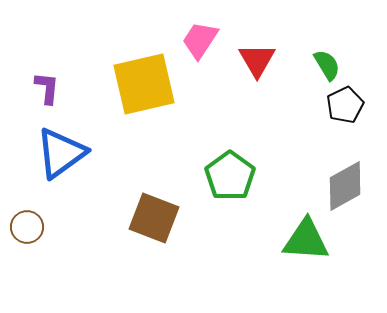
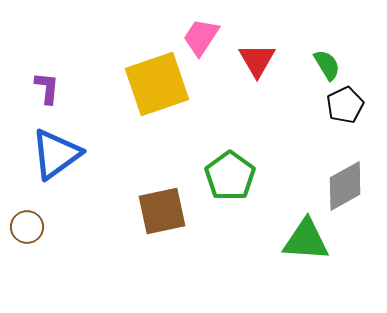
pink trapezoid: moved 1 px right, 3 px up
yellow square: moved 13 px right; rotated 6 degrees counterclockwise
blue triangle: moved 5 px left, 1 px down
brown square: moved 8 px right, 7 px up; rotated 33 degrees counterclockwise
